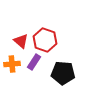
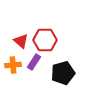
red hexagon: rotated 20 degrees counterclockwise
orange cross: moved 1 px right, 1 px down
black pentagon: rotated 20 degrees counterclockwise
